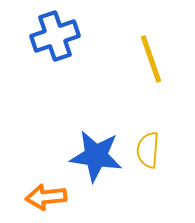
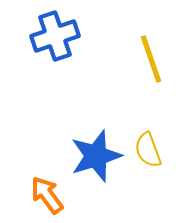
yellow semicircle: rotated 24 degrees counterclockwise
blue star: rotated 26 degrees counterclockwise
orange arrow: moved 1 px right, 2 px up; rotated 60 degrees clockwise
